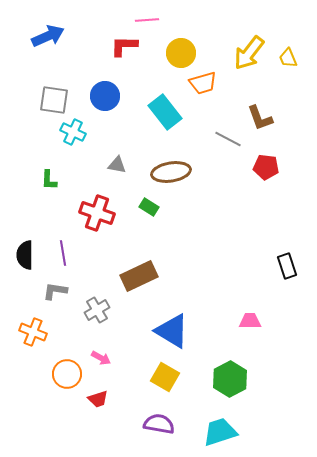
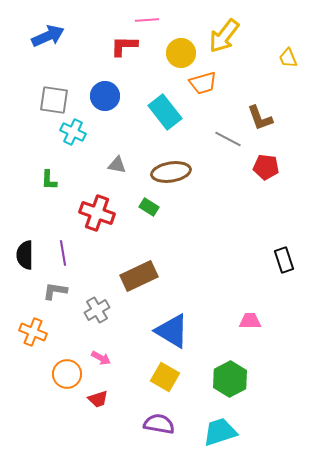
yellow arrow: moved 25 px left, 17 px up
black rectangle: moved 3 px left, 6 px up
